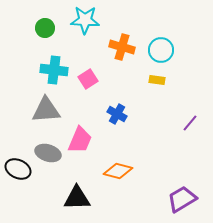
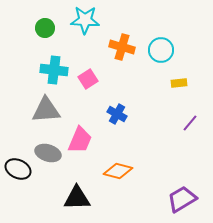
yellow rectangle: moved 22 px right, 3 px down; rotated 14 degrees counterclockwise
